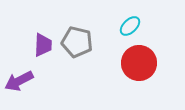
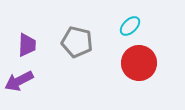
purple trapezoid: moved 16 px left
